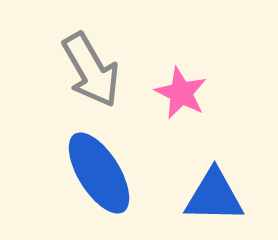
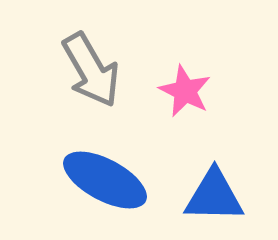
pink star: moved 4 px right, 2 px up
blue ellipse: moved 6 px right, 7 px down; rotated 30 degrees counterclockwise
